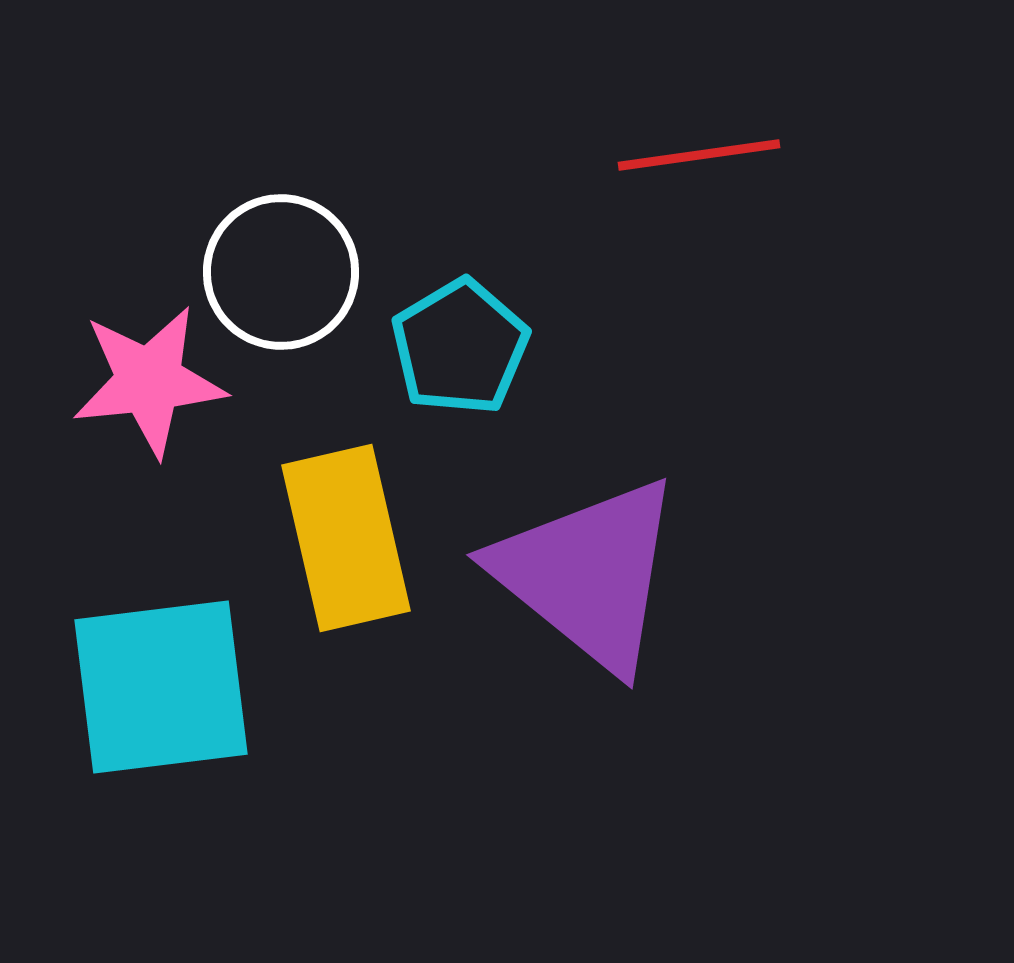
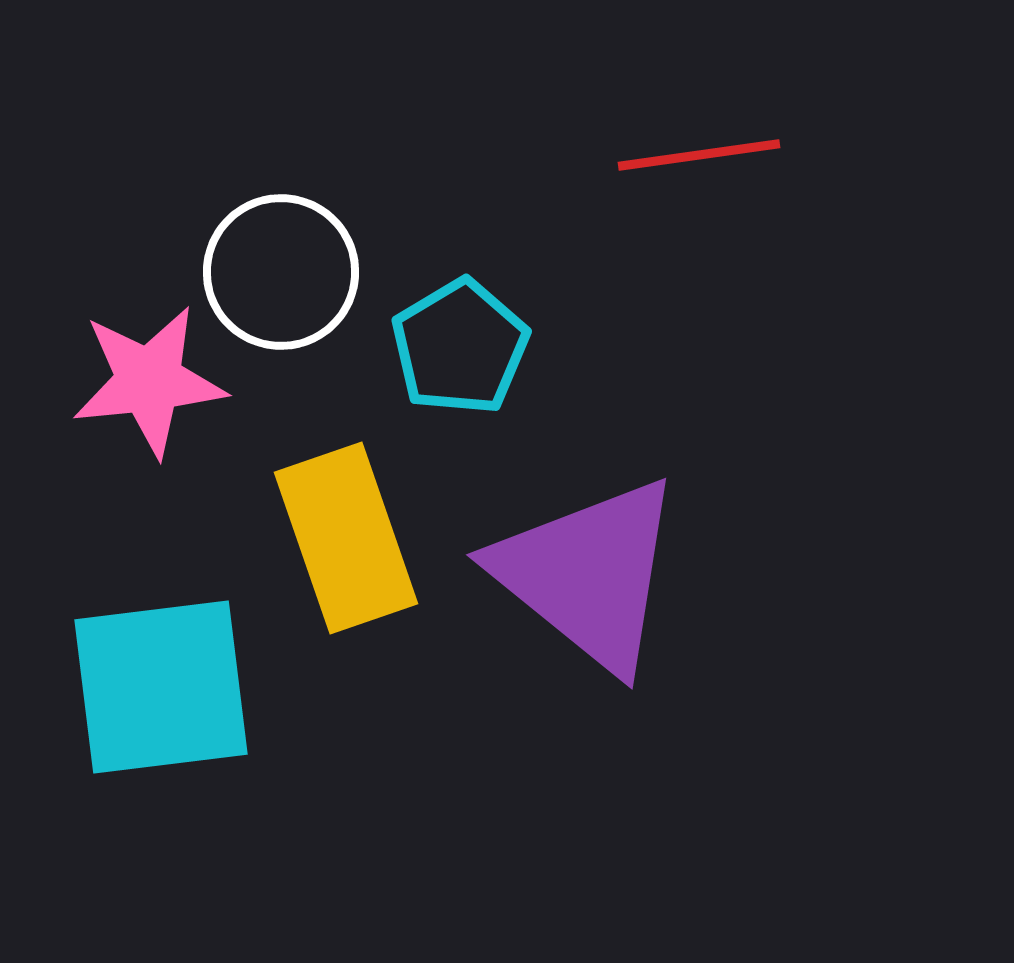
yellow rectangle: rotated 6 degrees counterclockwise
